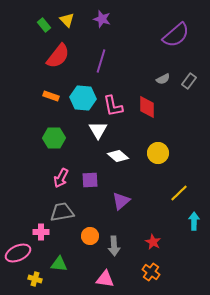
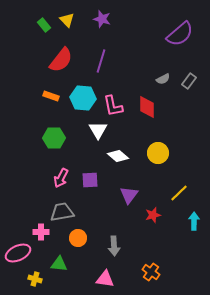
purple semicircle: moved 4 px right, 1 px up
red semicircle: moved 3 px right, 4 px down
purple triangle: moved 8 px right, 6 px up; rotated 12 degrees counterclockwise
orange circle: moved 12 px left, 2 px down
red star: moved 27 px up; rotated 28 degrees clockwise
